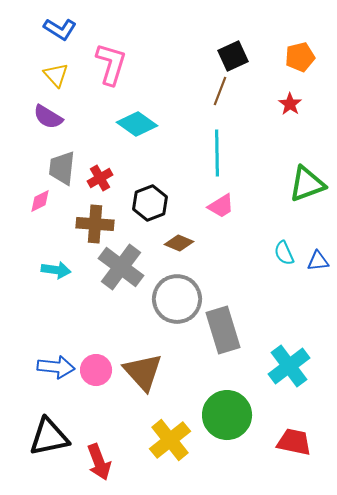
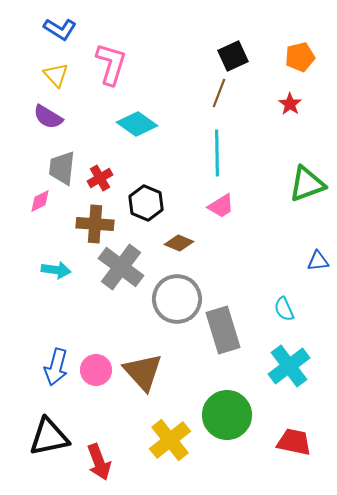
brown line: moved 1 px left, 2 px down
black hexagon: moved 4 px left; rotated 16 degrees counterclockwise
cyan semicircle: moved 56 px down
blue arrow: rotated 99 degrees clockwise
